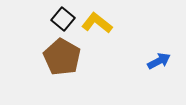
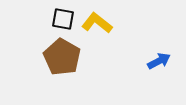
black square: rotated 30 degrees counterclockwise
